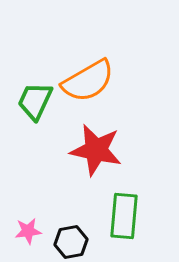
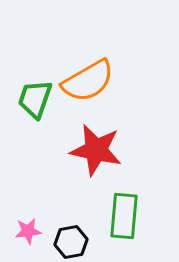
green trapezoid: moved 2 px up; rotated 6 degrees counterclockwise
